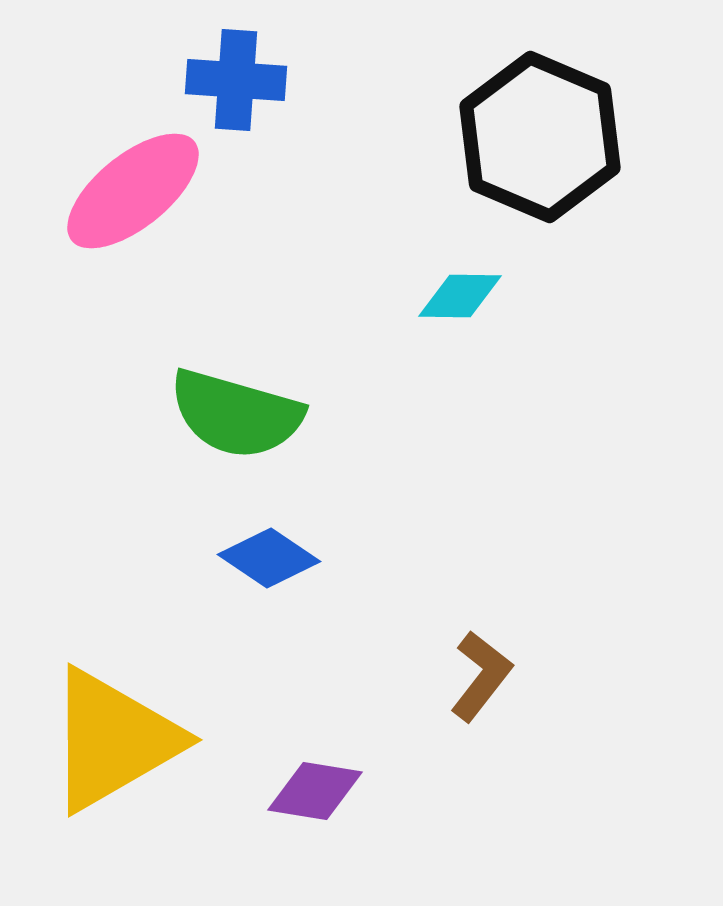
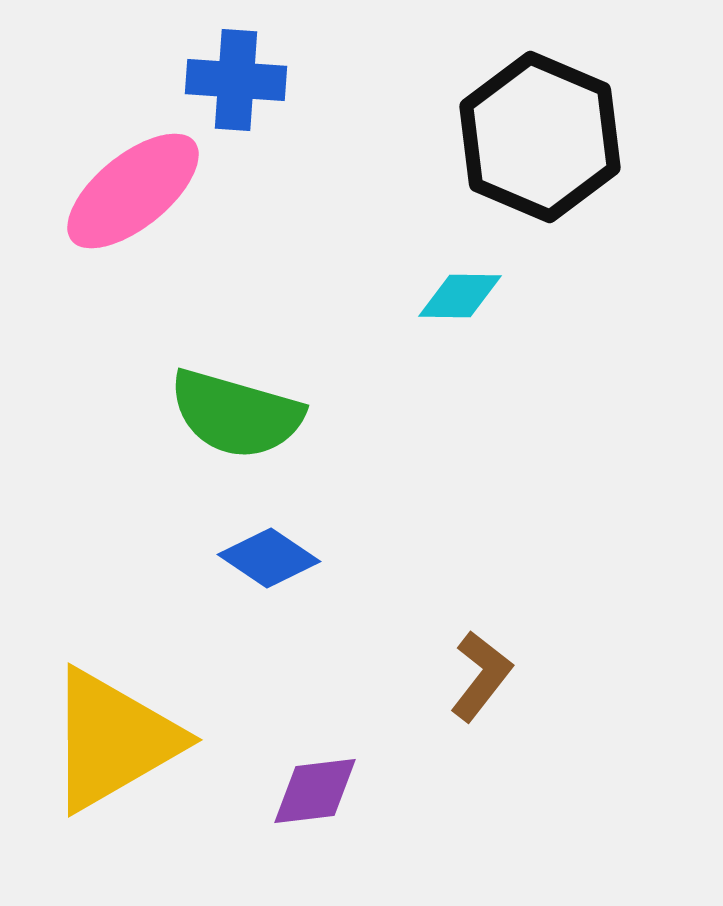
purple diamond: rotated 16 degrees counterclockwise
